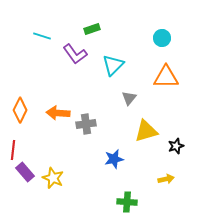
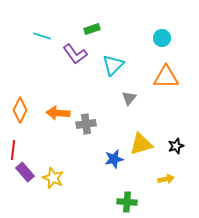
yellow triangle: moved 5 px left, 13 px down
